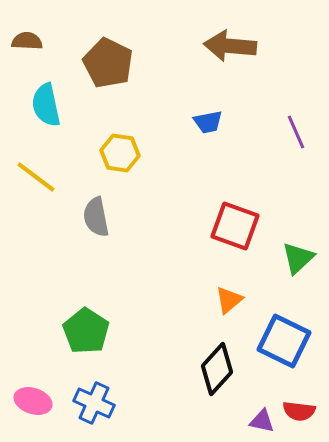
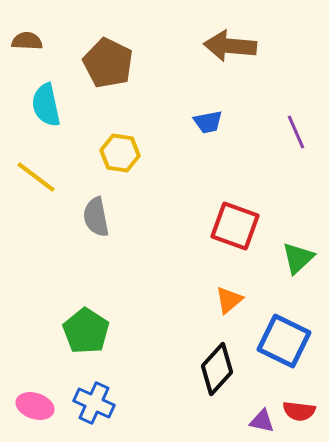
pink ellipse: moved 2 px right, 5 px down
